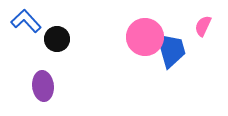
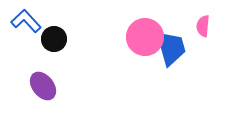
pink semicircle: rotated 20 degrees counterclockwise
black circle: moved 3 px left
blue trapezoid: moved 2 px up
purple ellipse: rotated 32 degrees counterclockwise
